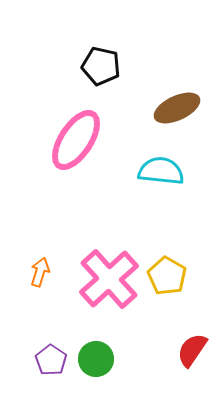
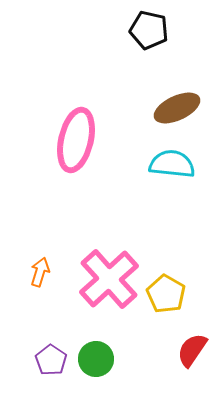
black pentagon: moved 48 px right, 36 px up
pink ellipse: rotated 20 degrees counterclockwise
cyan semicircle: moved 11 px right, 7 px up
yellow pentagon: moved 1 px left, 18 px down
